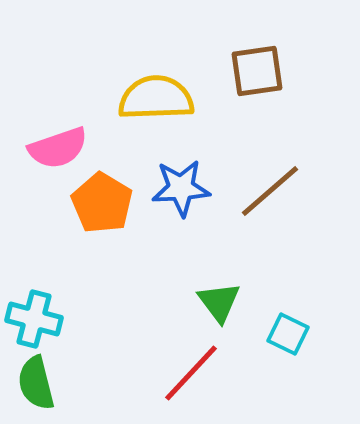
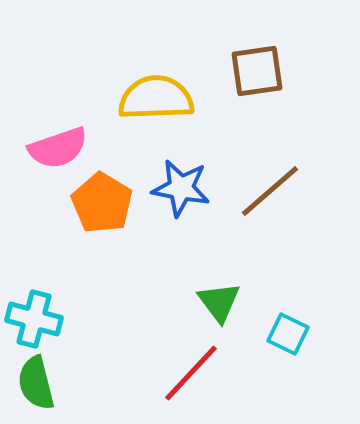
blue star: rotated 14 degrees clockwise
